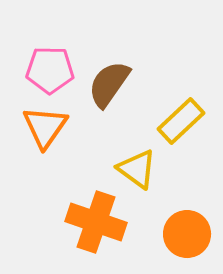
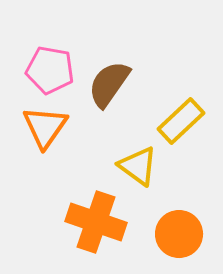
pink pentagon: rotated 9 degrees clockwise
yellow triangle: moved 1 px right, 3 px up
orange circle: moved 8 px left
